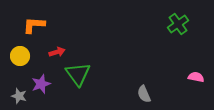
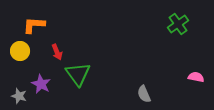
red arrow: rotated 84 degrees clockwise
yellow circle: moved 5 px up
purple star: rotated 24 degrees counterclockwise
